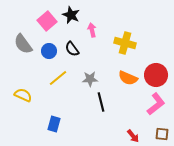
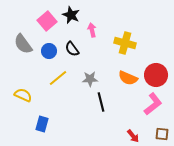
pink L-shape: moved 3 px left
blue rectangle: moved 12 px left
